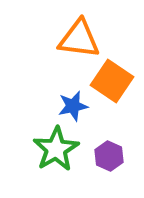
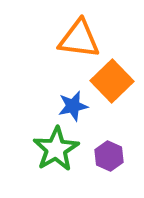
orange square: rotated 12 degrees clockwise
